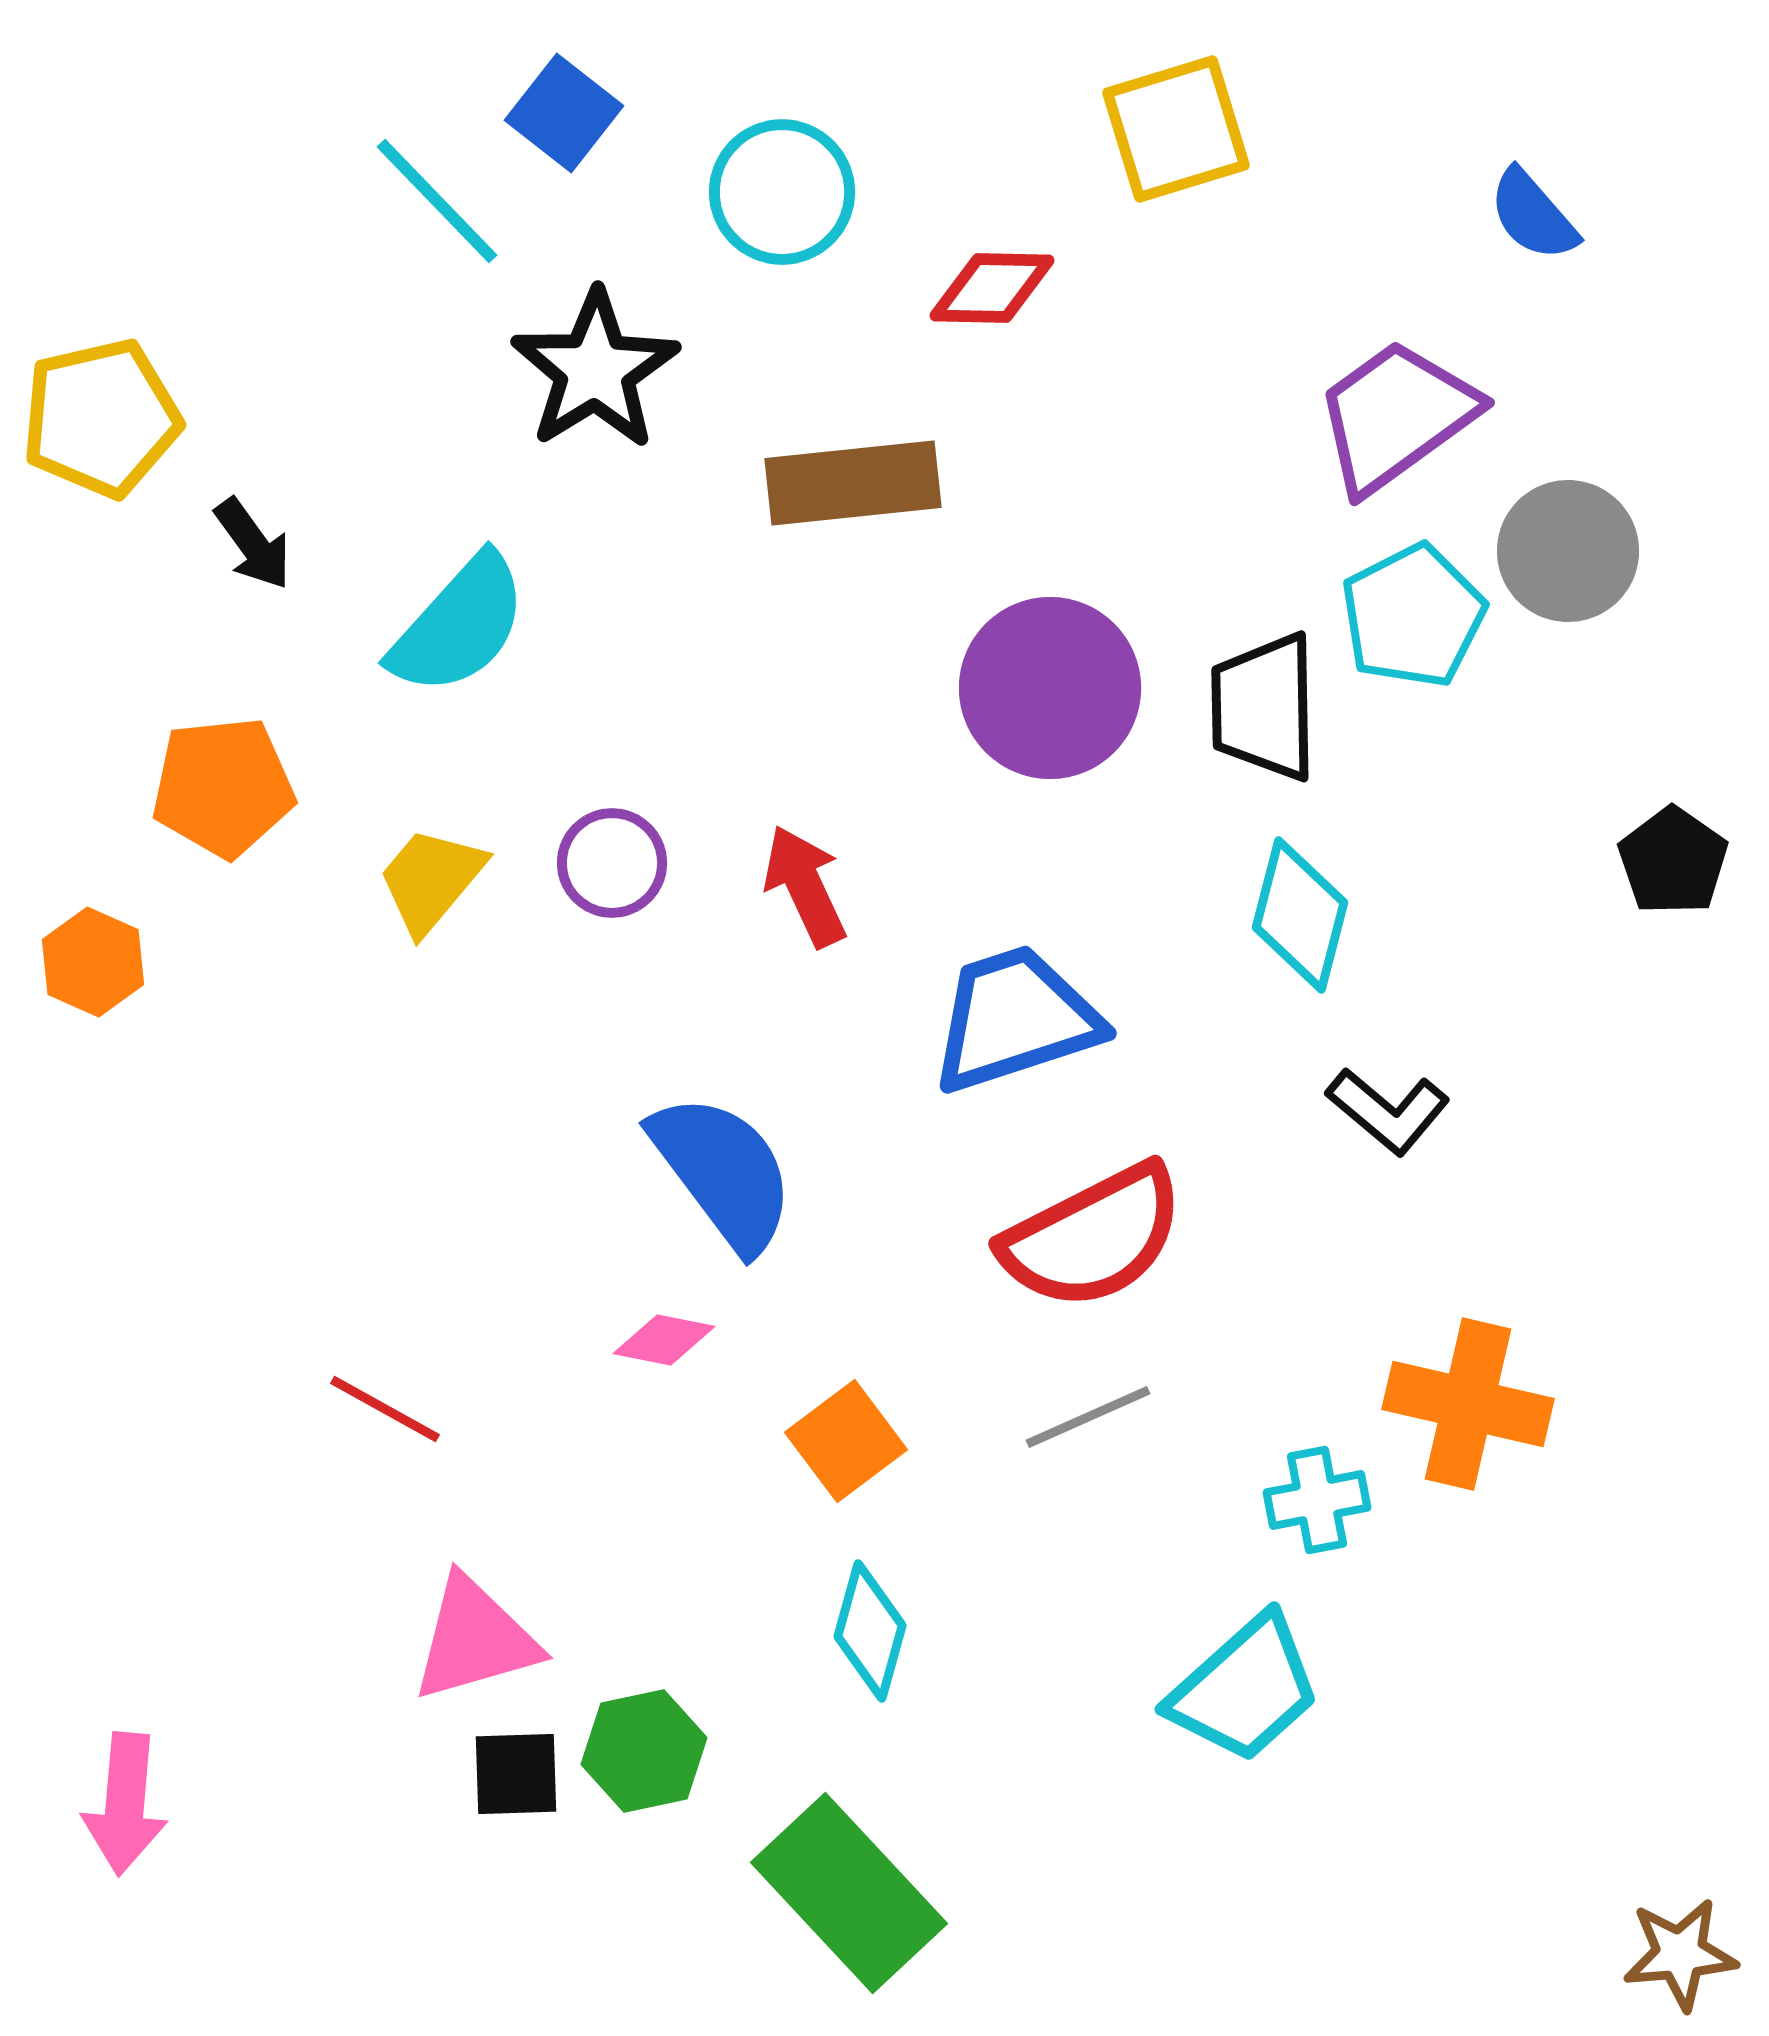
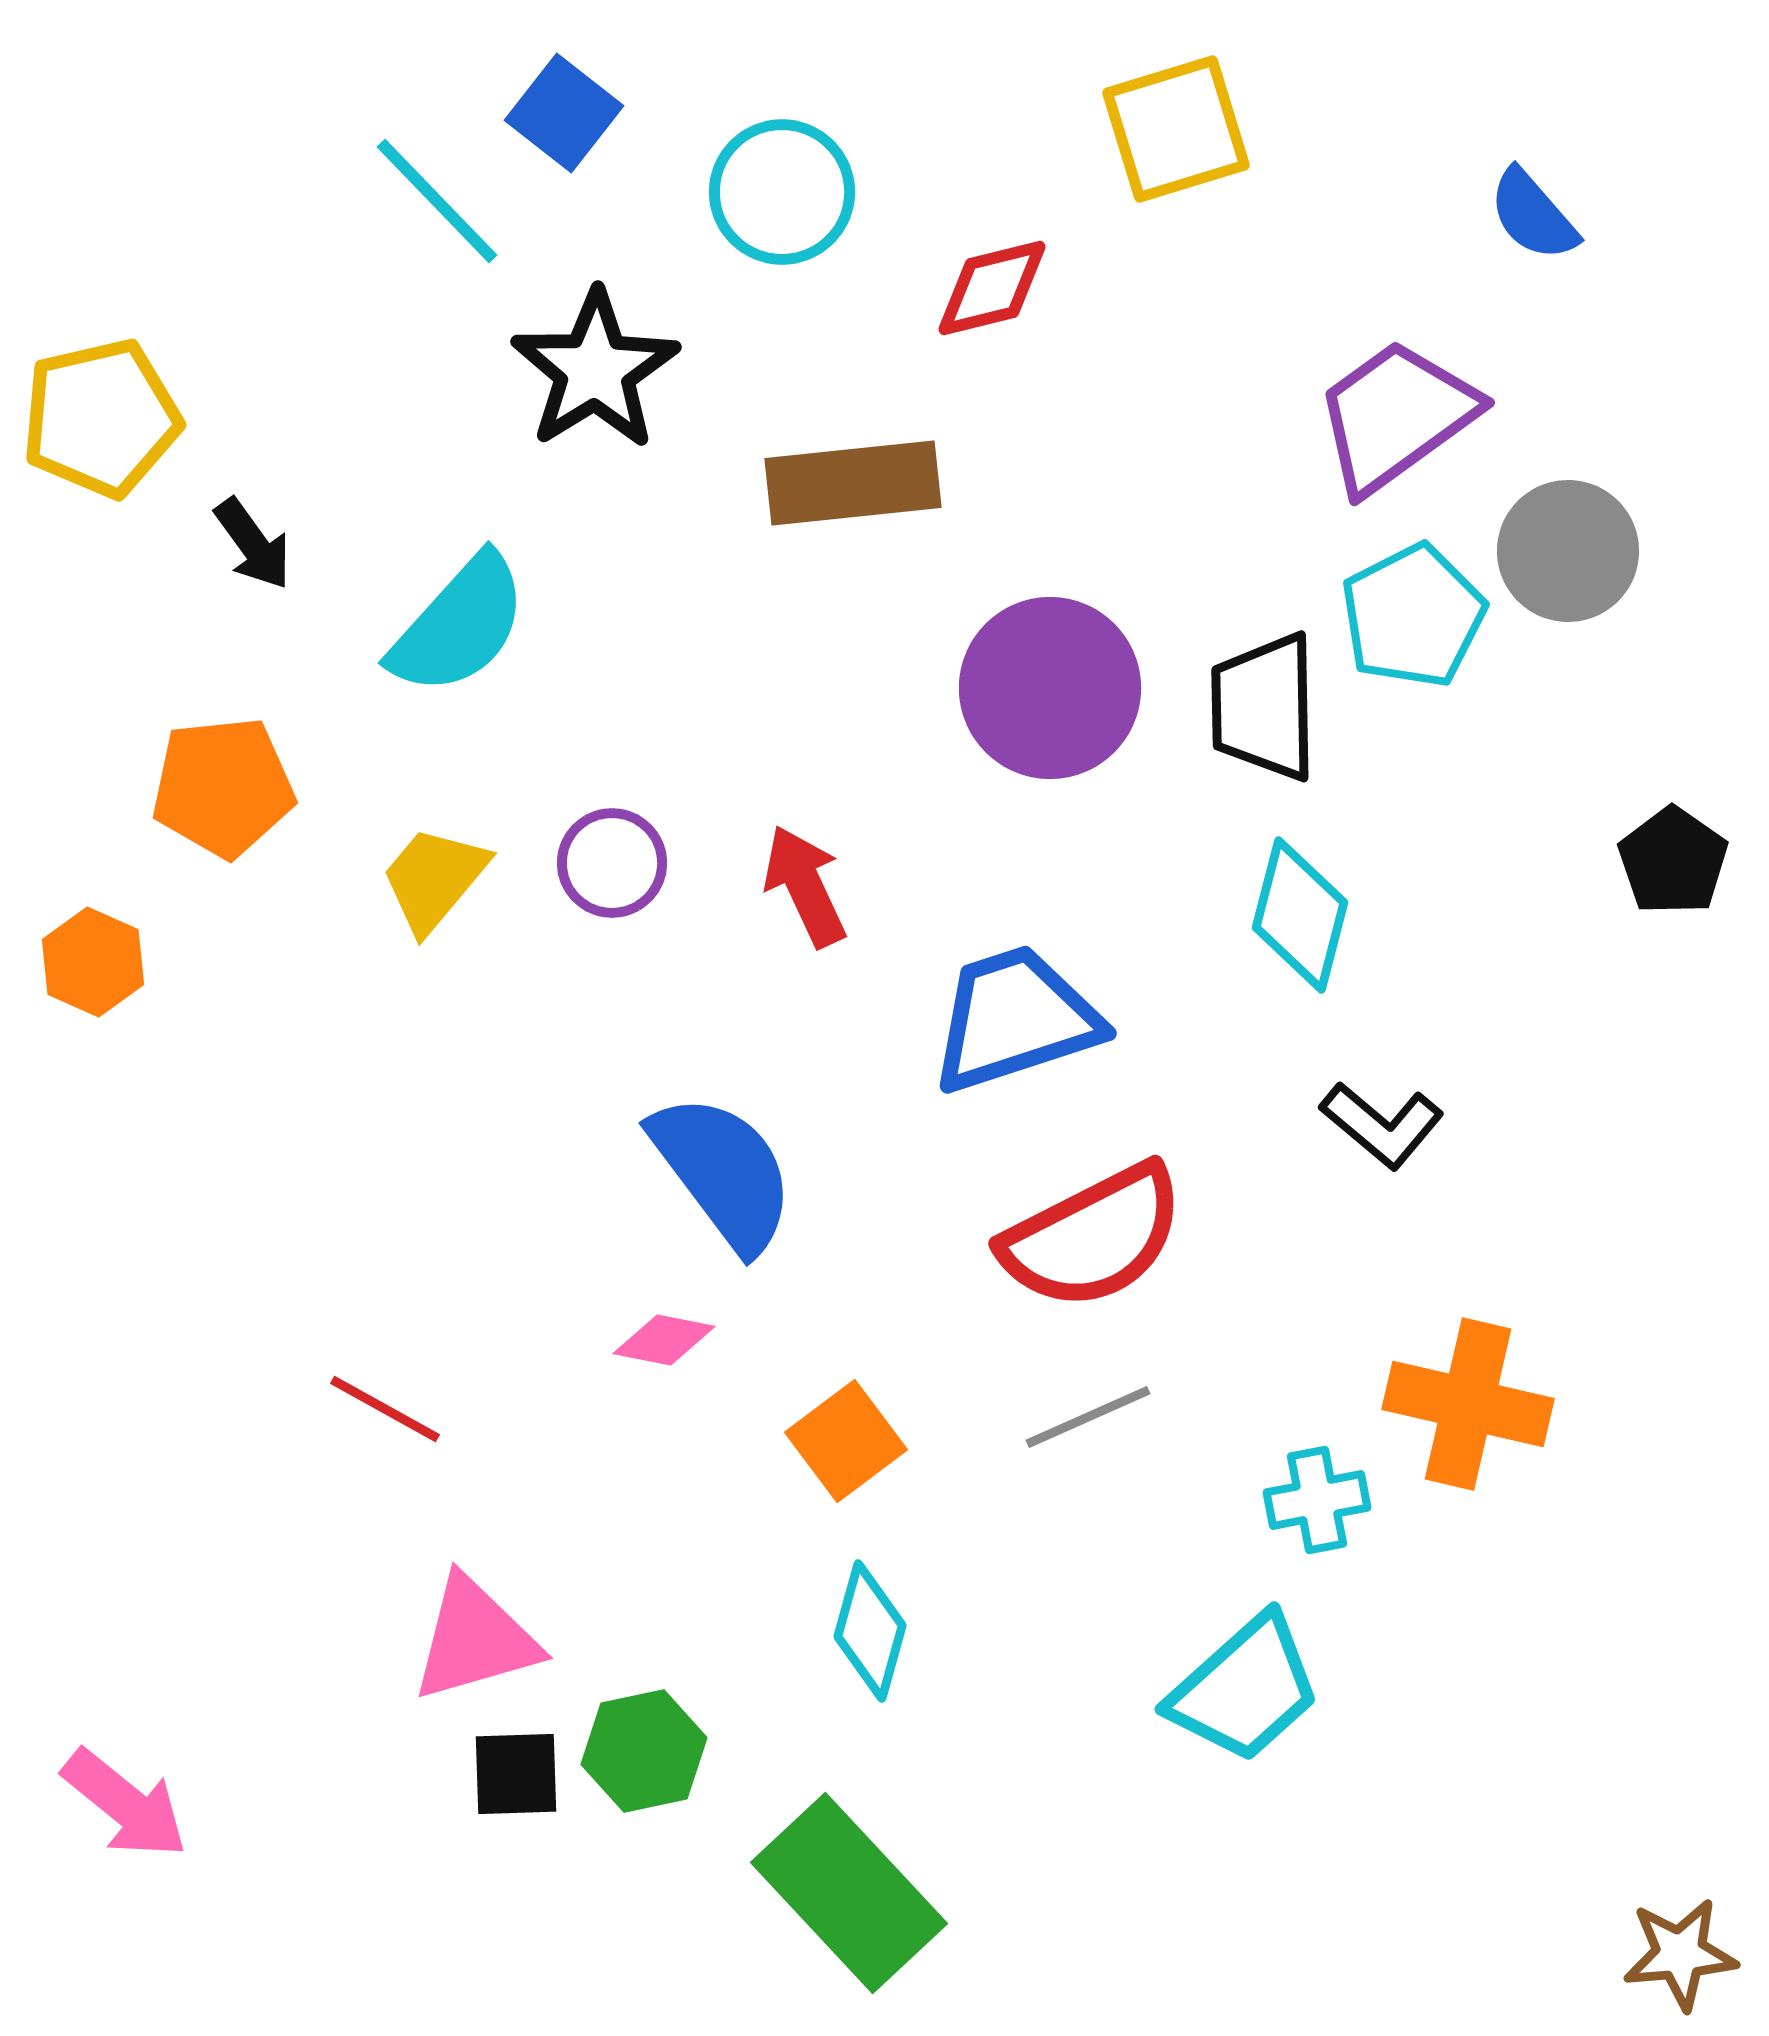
red diamond at (992, 288): rotated 15 degrees counterclockwise
yellow trapezoid at (431, 880): moved 3 px right, 1 px up
black L-shape at (1388, 1111): moved 6 px left, 14 px down
pink arrow at (125, 1804): rotated 56 degrees counterclockwise
